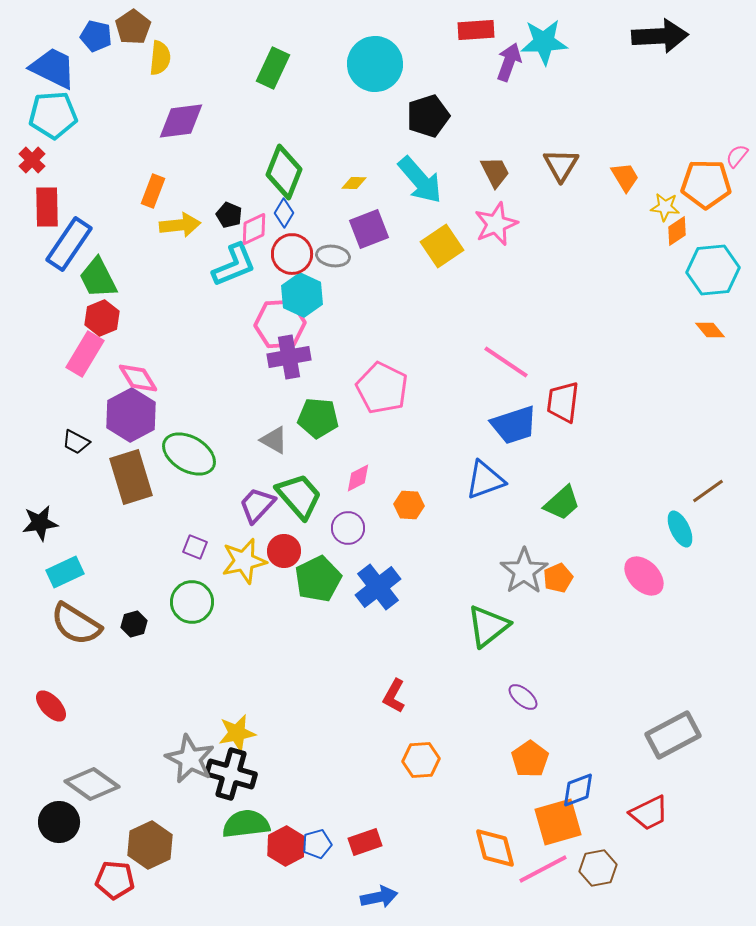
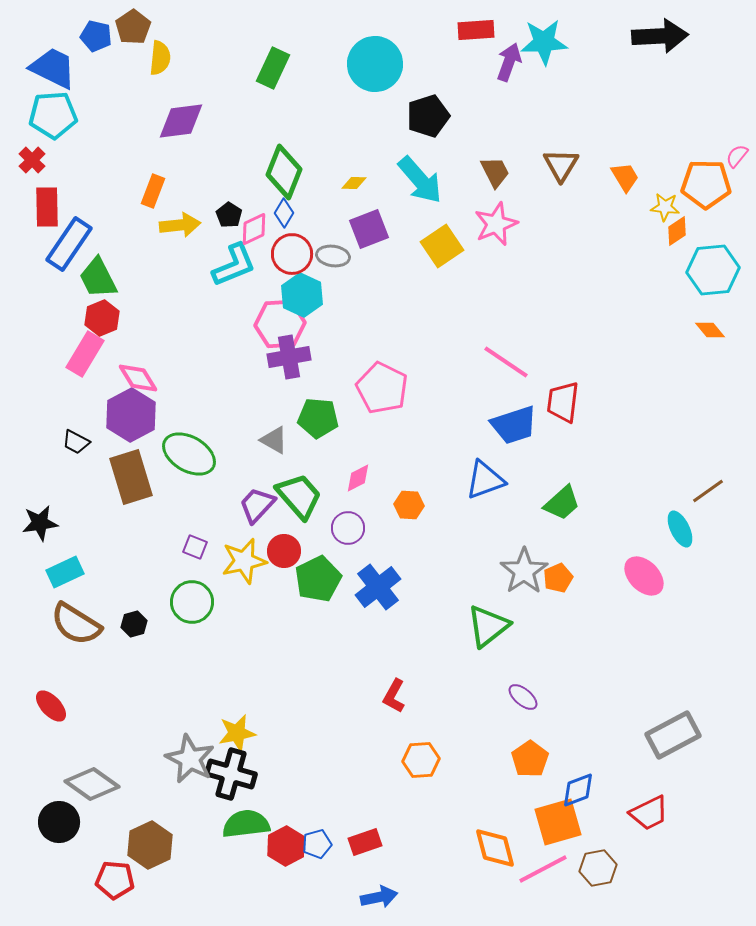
black pentagon at (229, 215): rotated 10 degrees clockwise
